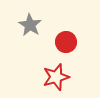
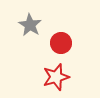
red circle: moved 5 px left, 1 px down
